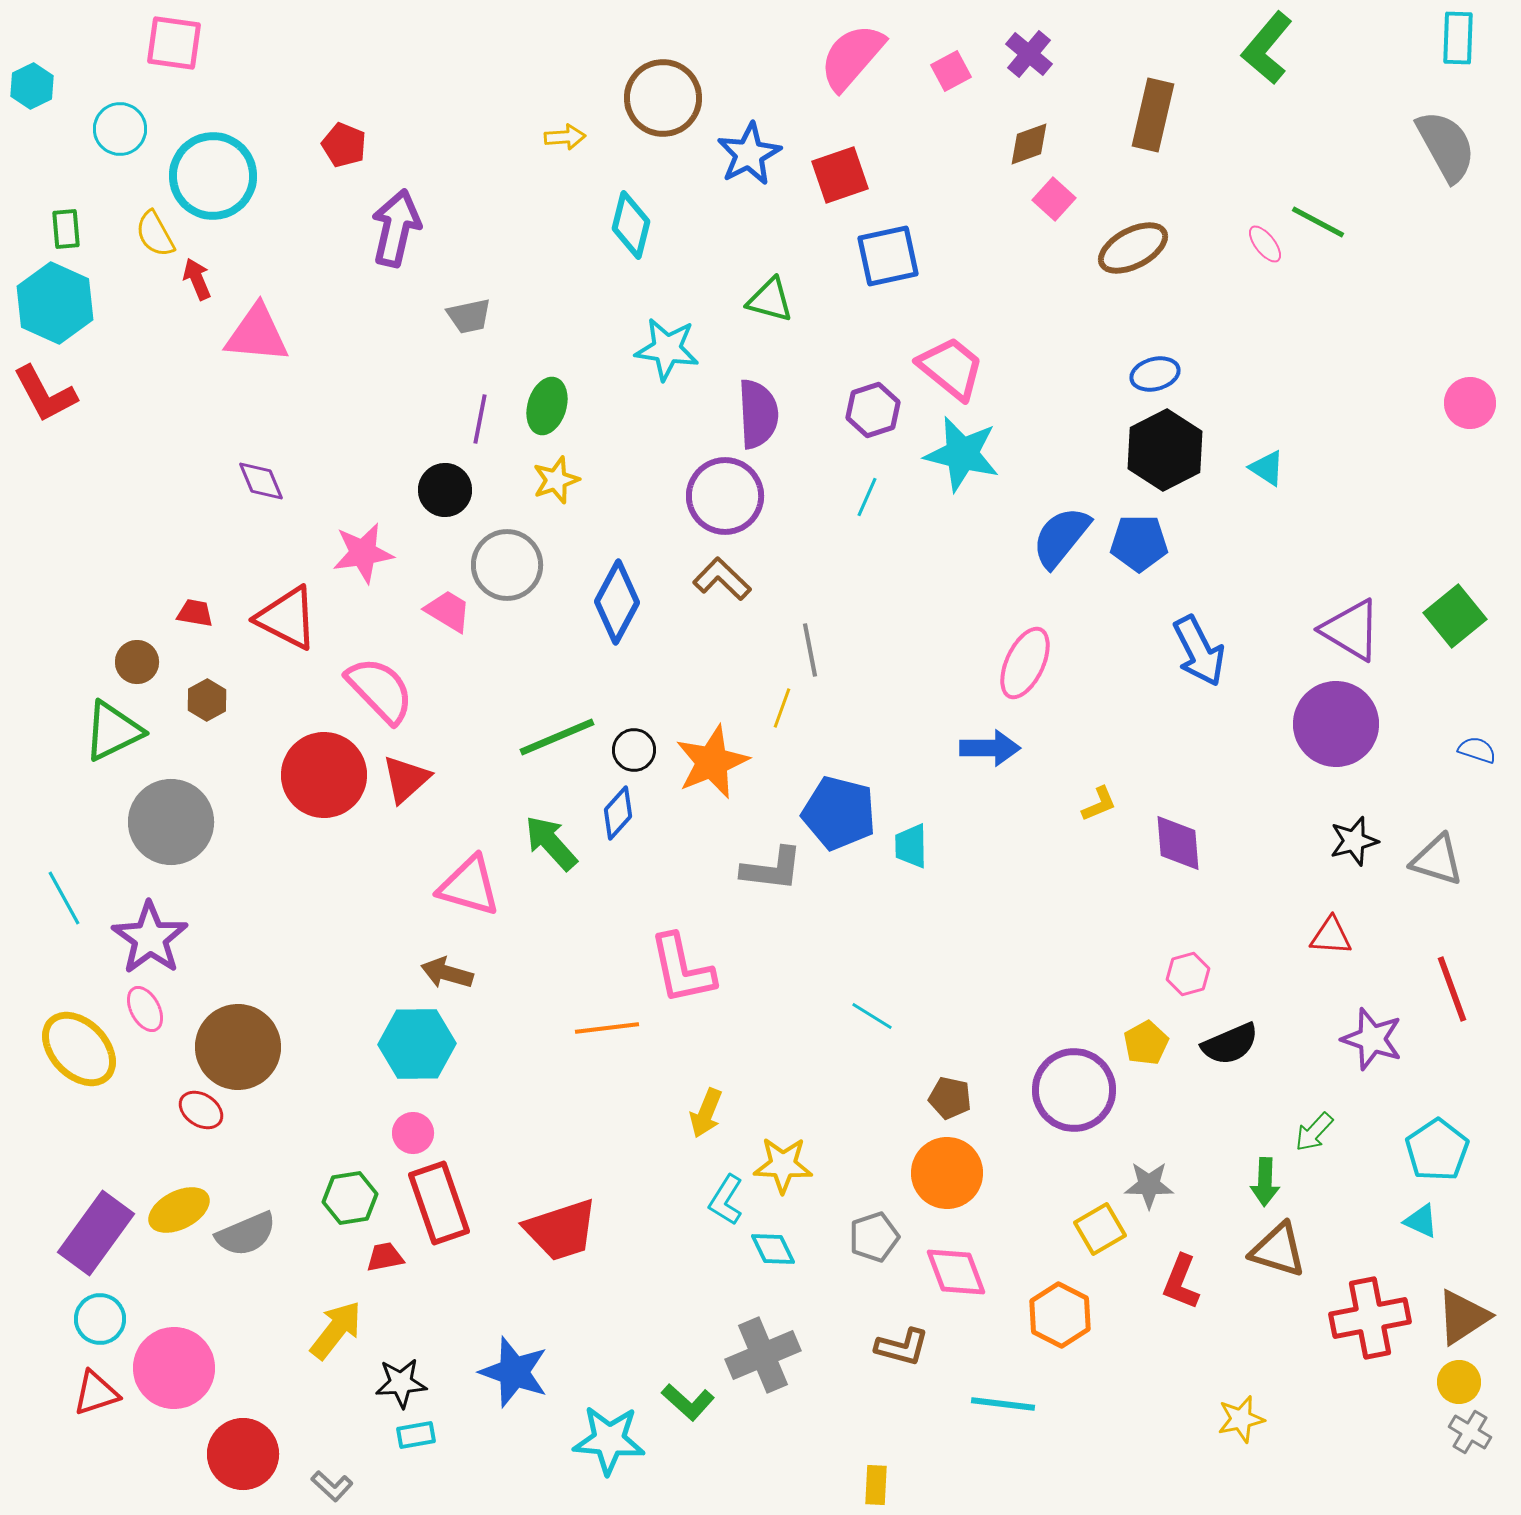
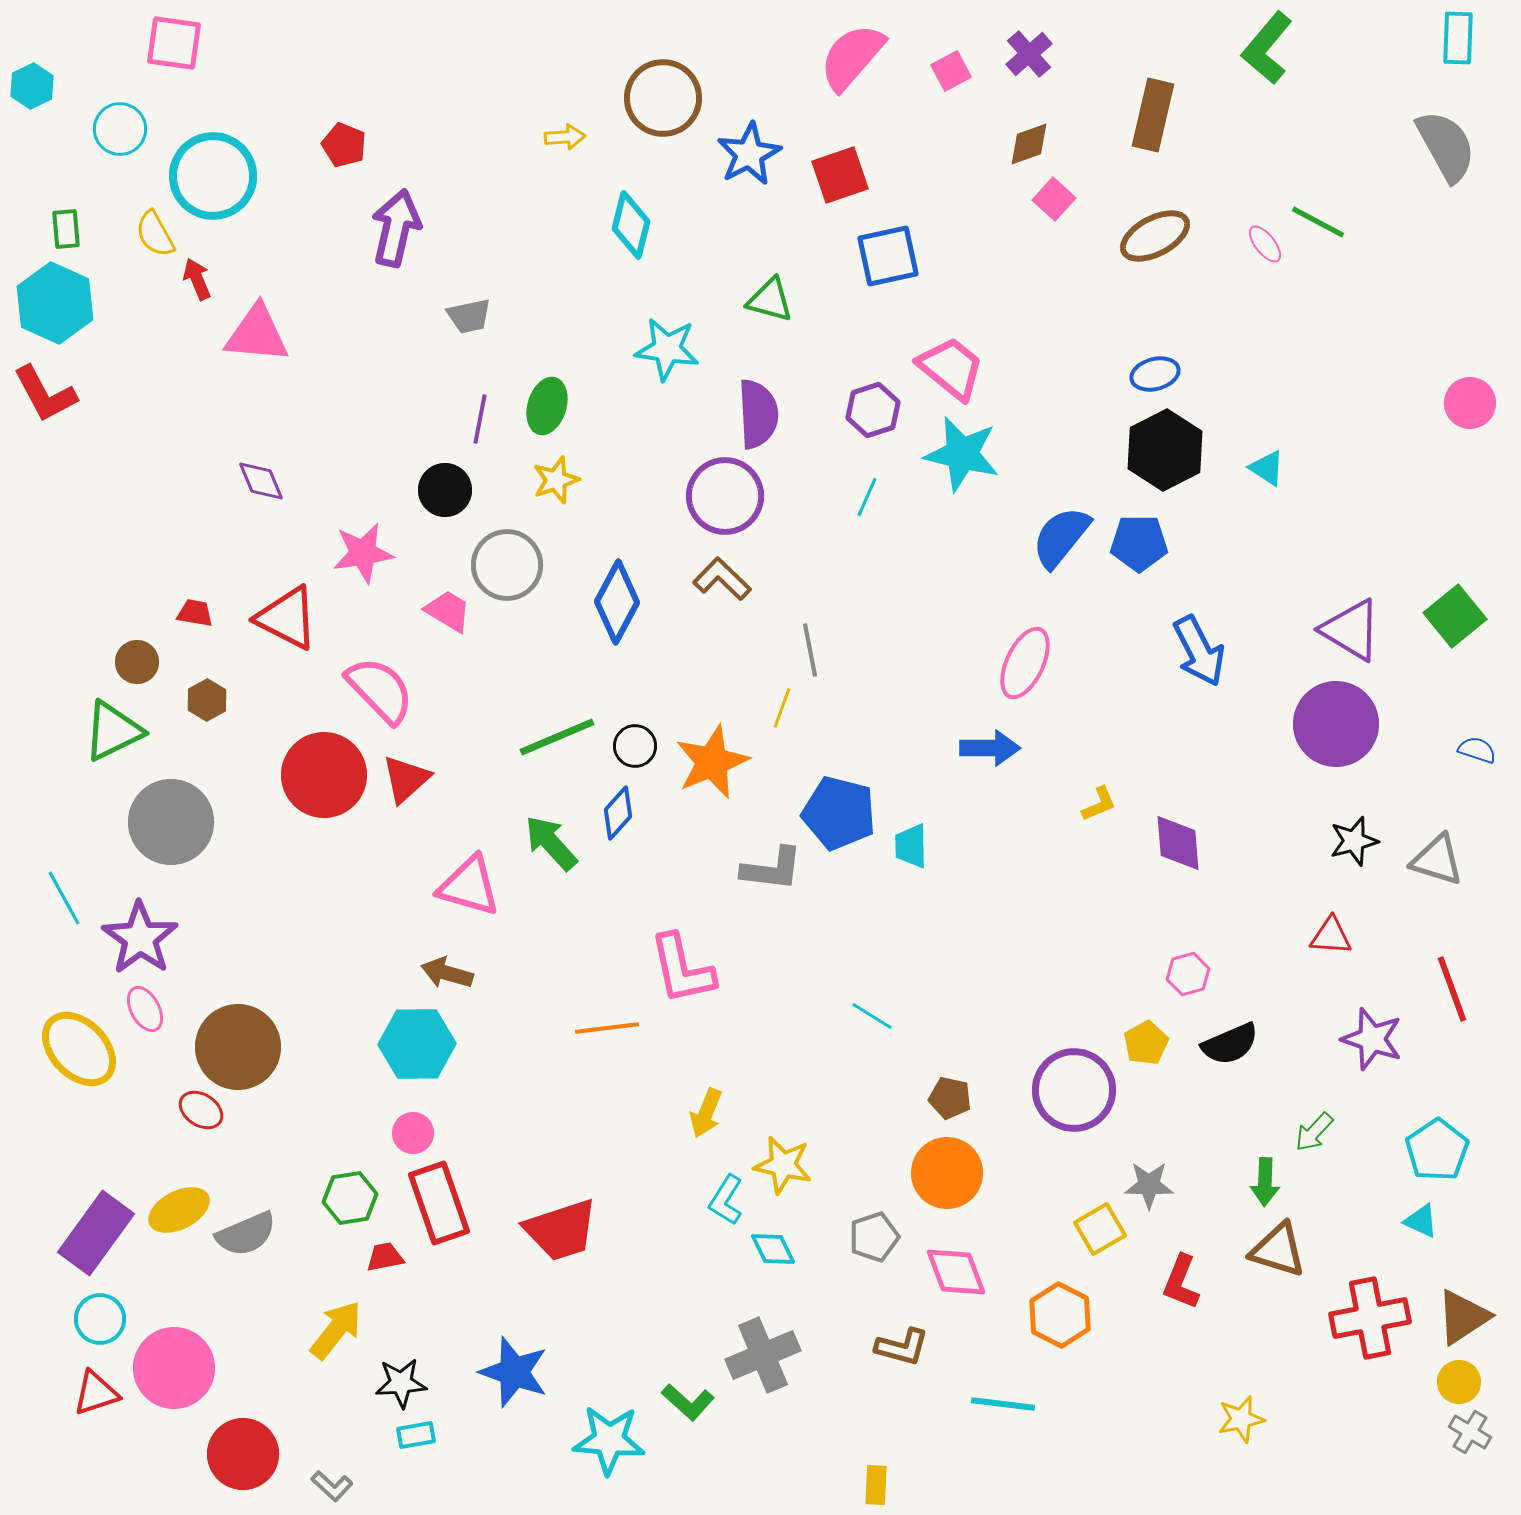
purple cross at (1029, 54): rotated 9 degrees clockwise
brown ellipse at (1133, 248): moved 22 px right, 12 px up
black circle at (634, 750): moved 1 px right, 4 px up
purple star at (150, 938): moved 10 px left
yellow star at (783, 1165): rotated 10 degrees clockwise
